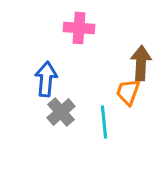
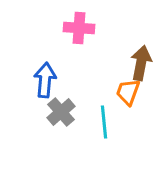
brown arrow: rotated 8 degrees clockwise
blue arrow: moved 1 px left, 1 px down
